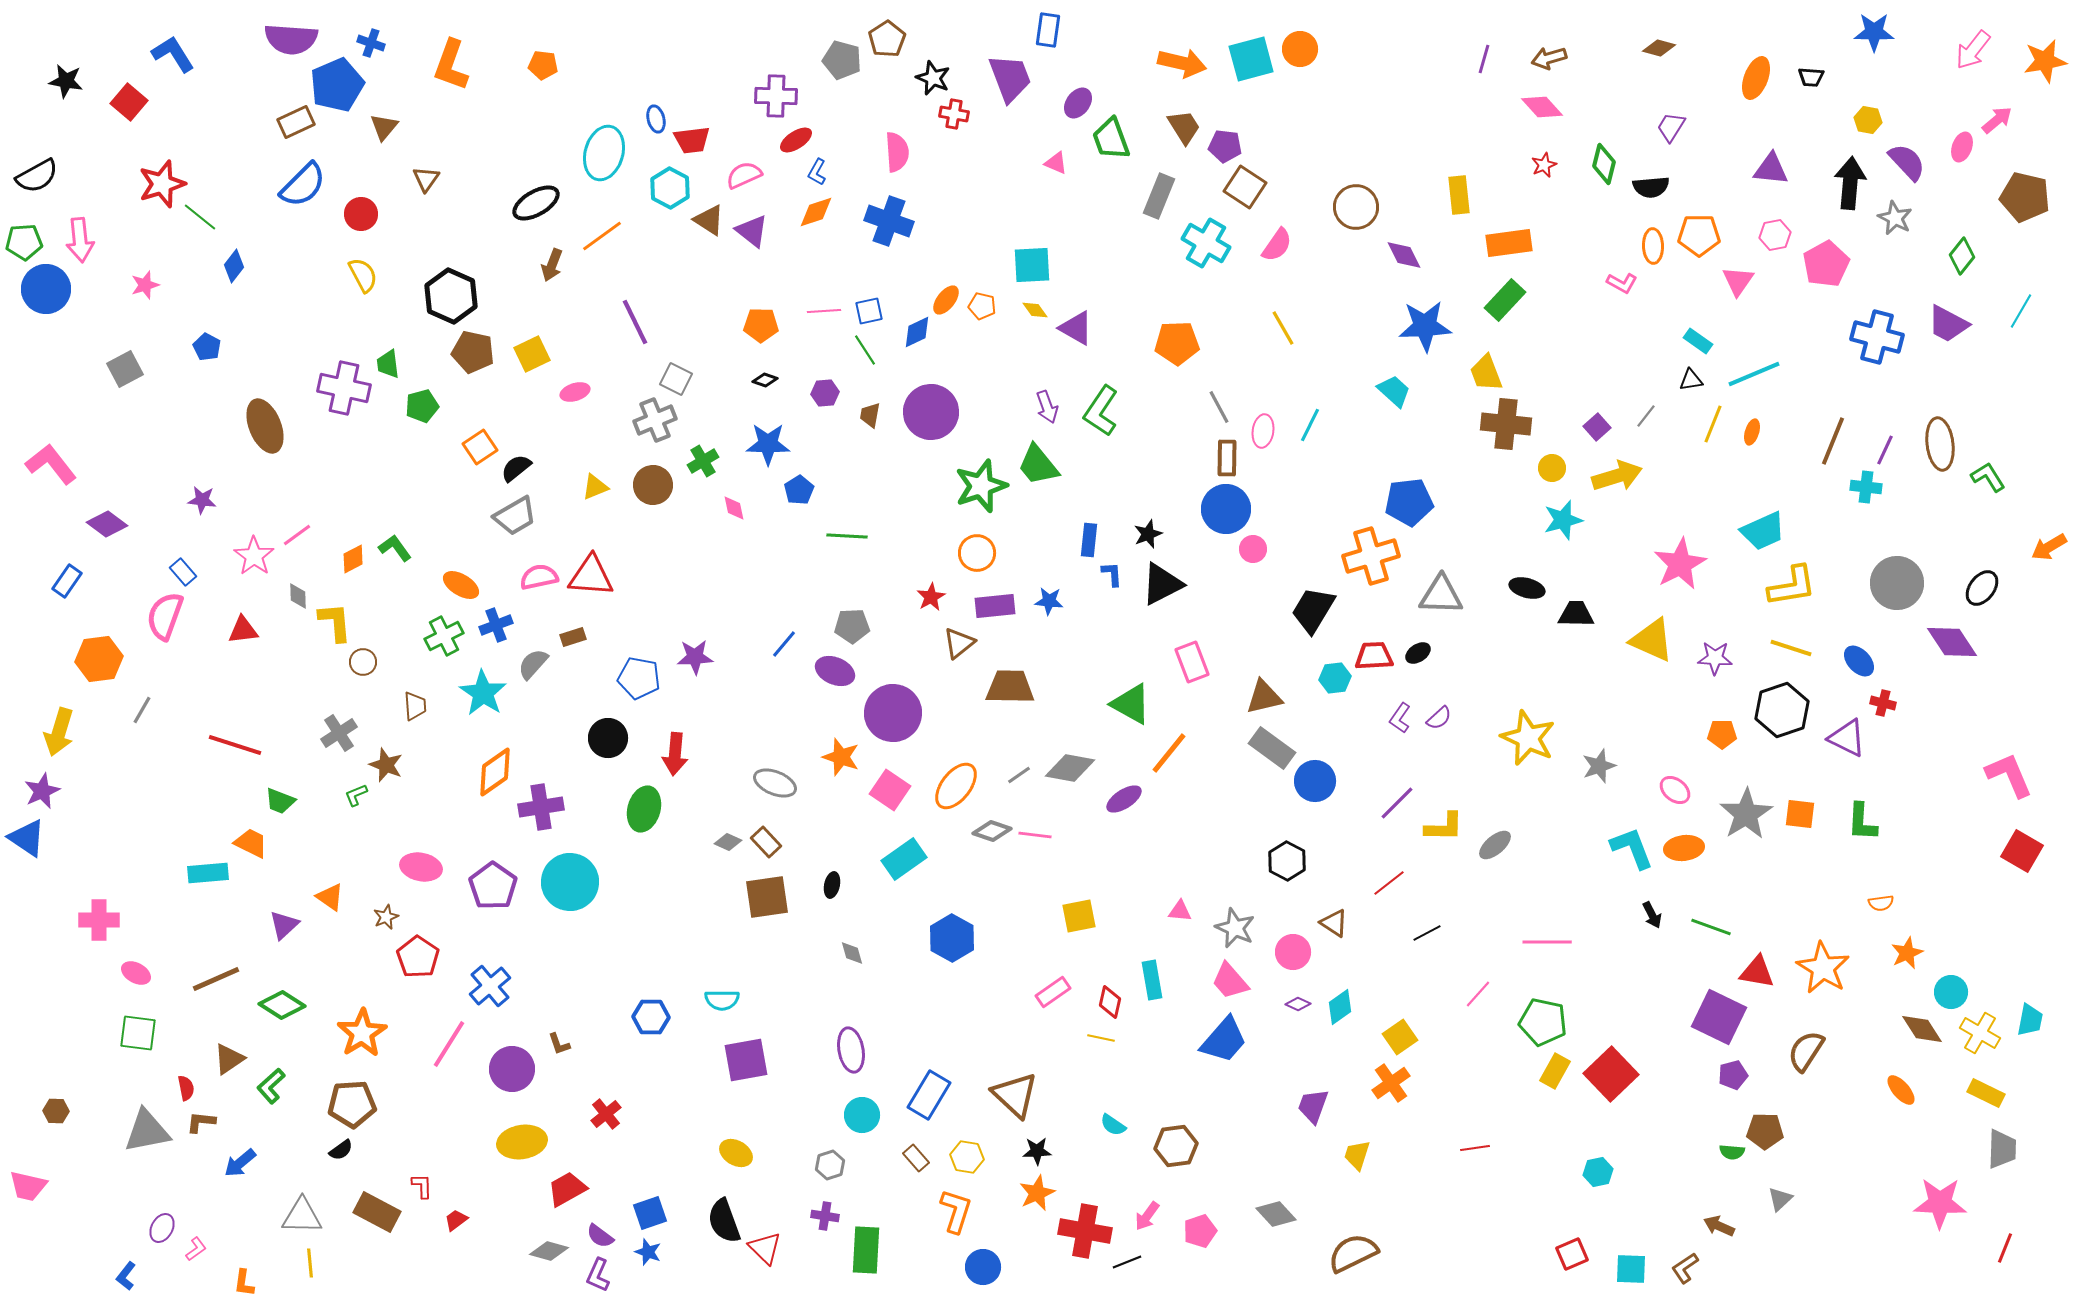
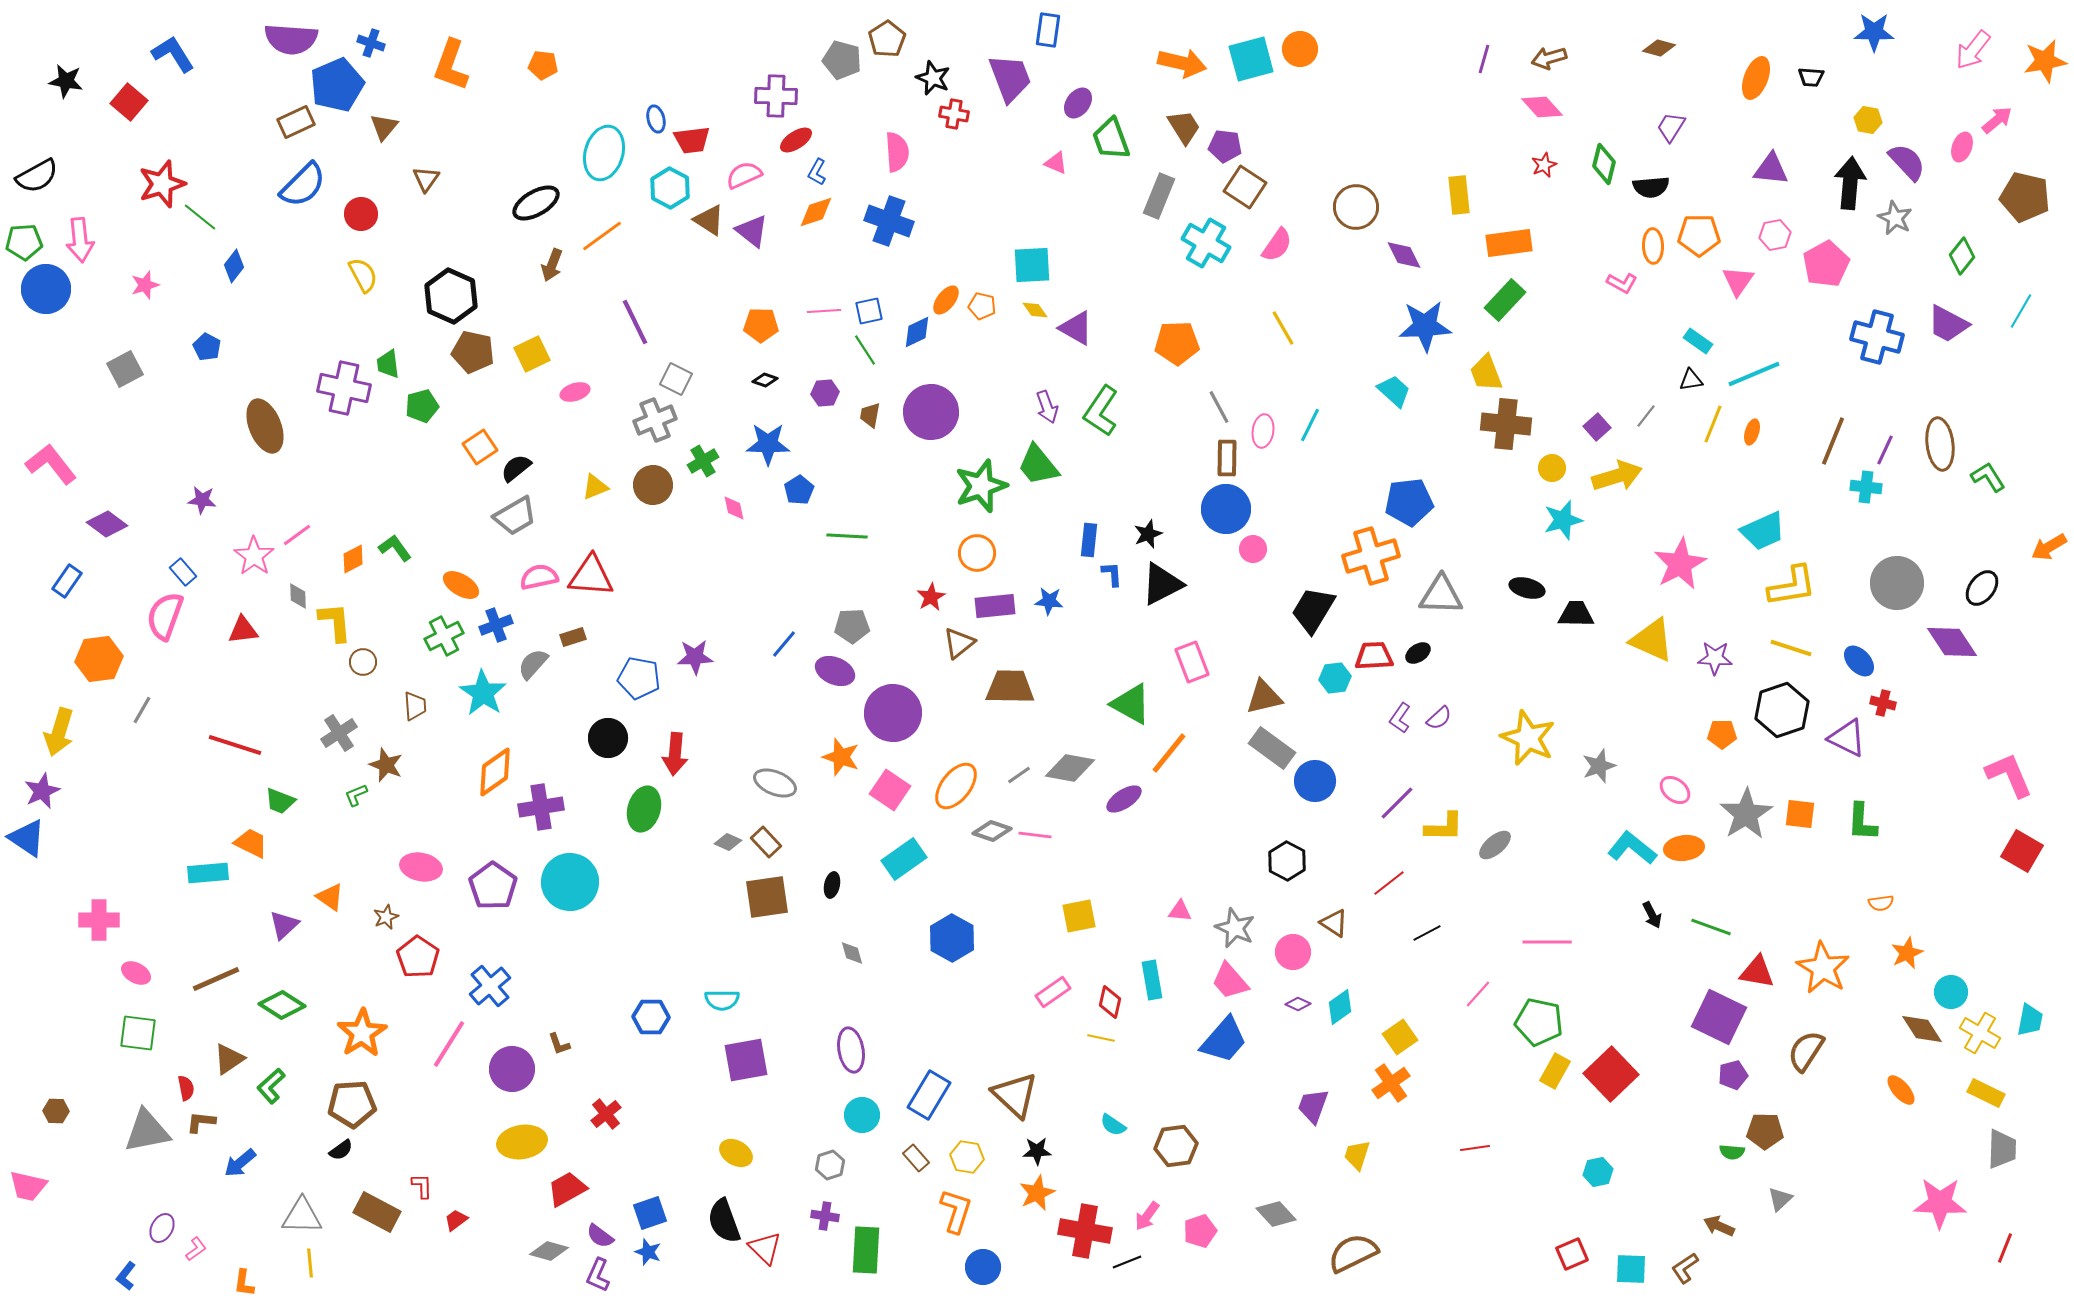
cyan L-shape at (1632, 848): rotated 30 degrees counterclockwise
green pentagon at (1543, 1022): moved 4 px left
